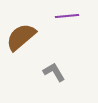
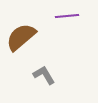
gray L-shape: moved 10 px left, 3 px down
